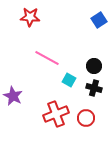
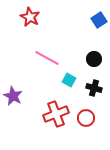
red star: rotated 24 degrees clockwise
black circle: moved 7 px up
